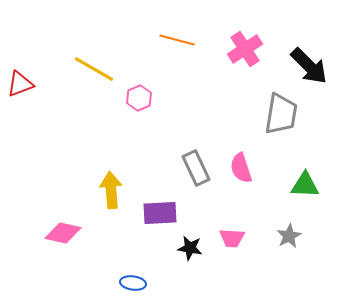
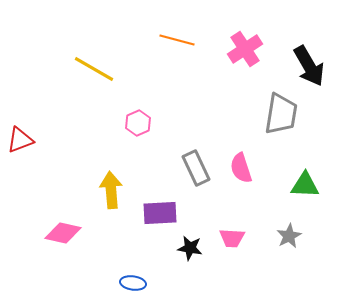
black arrow: rotated 15 degrees clockwise
red triangle: moved 56 px down
pink hexagon: moved 1 px left, 25 px down
